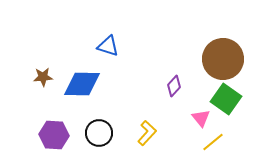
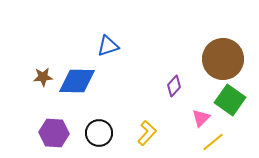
blue triangle: rotated 35 degrees counterclockwise
blue diamond: moved 5 px left, 3 px up
green square: moved 4 px right, 1 px down
pink triangle: rotated 24 degrees clockwise
purple hexagon: moved 2 px up
